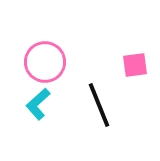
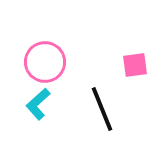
black line: moved 3 px right, 4 px down
